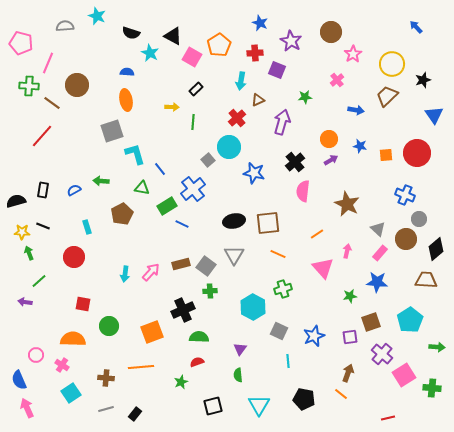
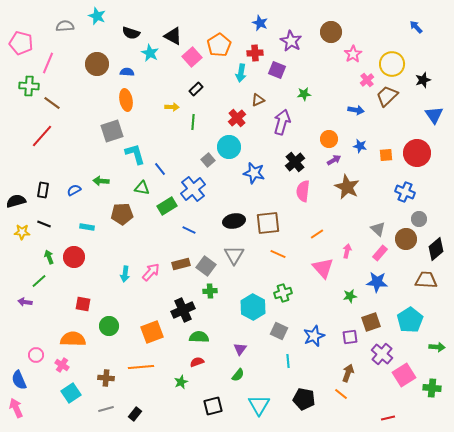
pink square at (192, 57): rotated 18 degrees clockwise
pink cross at (337, 80): moved 30 px right
cyan arrow at (241, 81): moved 8 px up
brown circle at (77, 85): moved 20 px right, 21 px up
green star at (305, 97): moved 1 px left, 3 px up
purple arrow at (331, 160): moved 3 px right
blue cross at (405, 195): moved 3 px up
brown star at (347, 204): moved 17 px up
brown pentagon at (122, 214): rotated 25 degrees clockwise
blue line at (182, 224): moved 7 px right, 6 px down
black line at (43, 226): moved 1 px right, 2 px up
cyan rectangle at (87, 227): rotated 64 degrees counterclockwise
green arrow at (29, 253): moved 20 px right, 4 px down
green cross at (283, 289): moved 4 px down
green semicircle at (238, 375): rotated 136 degrees counterclockwise
pink arrow at (27, 408): moved 11 px left
